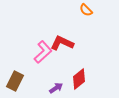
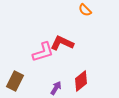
orange semicircle: moved 1 px left
pink L-shape: rotated 25 degrees clockwise
red diamond: moved 2 px right, 2 px down
purple arrow: rotated 24 degrees counterclockwise
